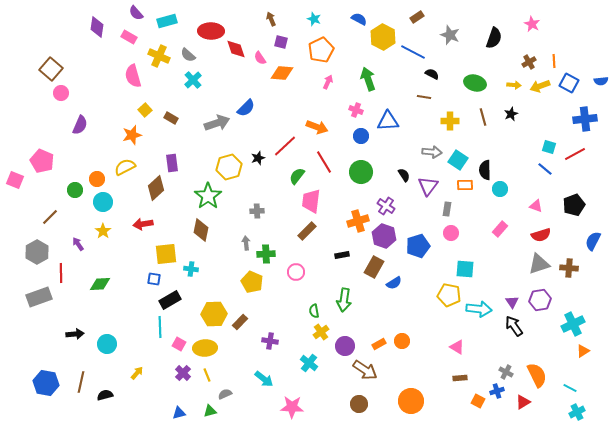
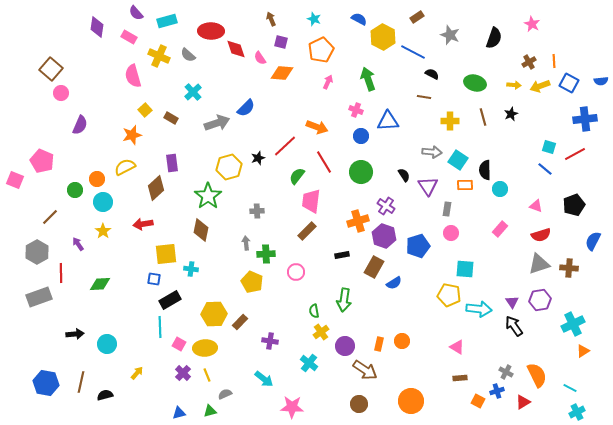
cyan cross at (193, 80): moved 12 px down
purple triangle at (428, 186): rotated 10 degrees counterclockwise
orange rectangle at (379, 344): rotated 48 degrees counterclockwise
